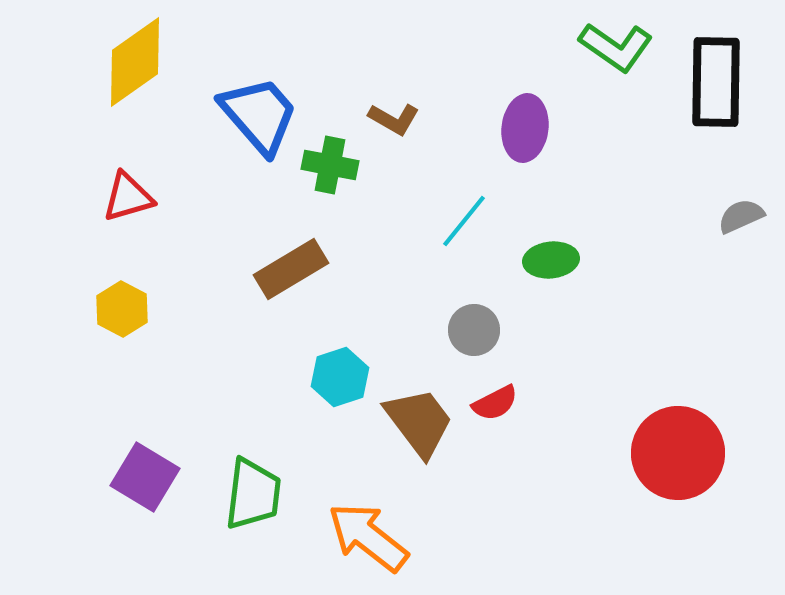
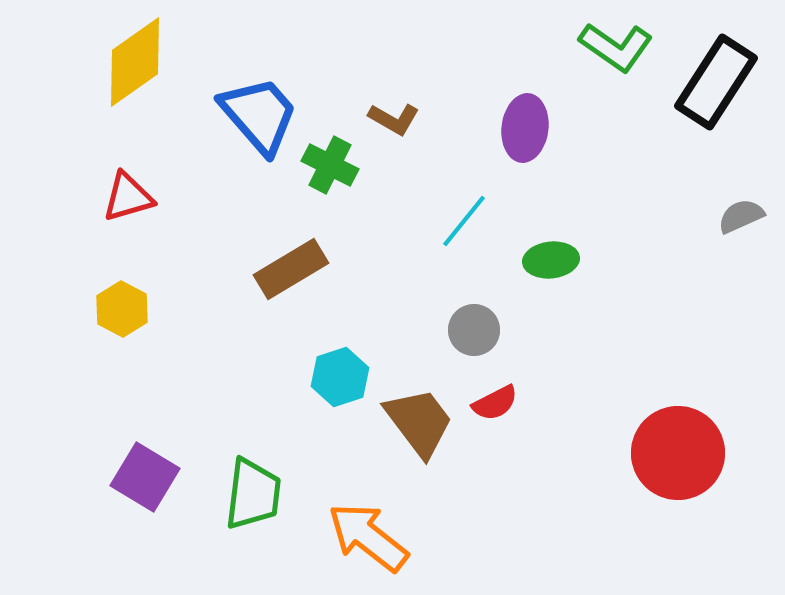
black rectangle: rotated 32 degrees clockwise
green cross: rotated 16 degrees clockwise
